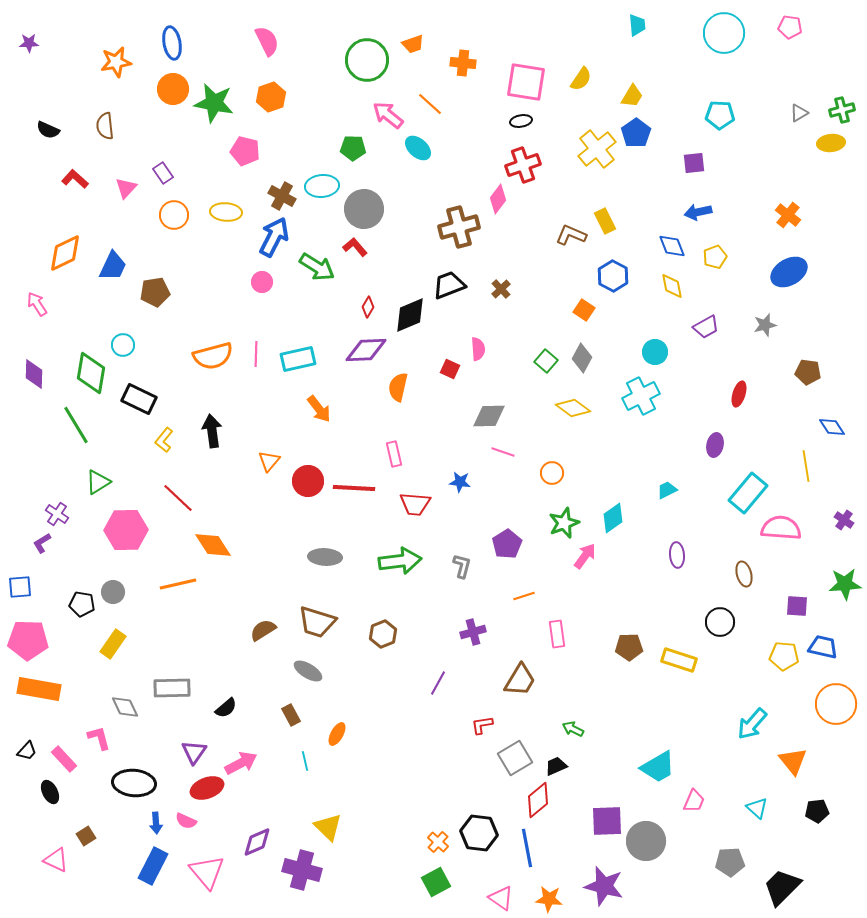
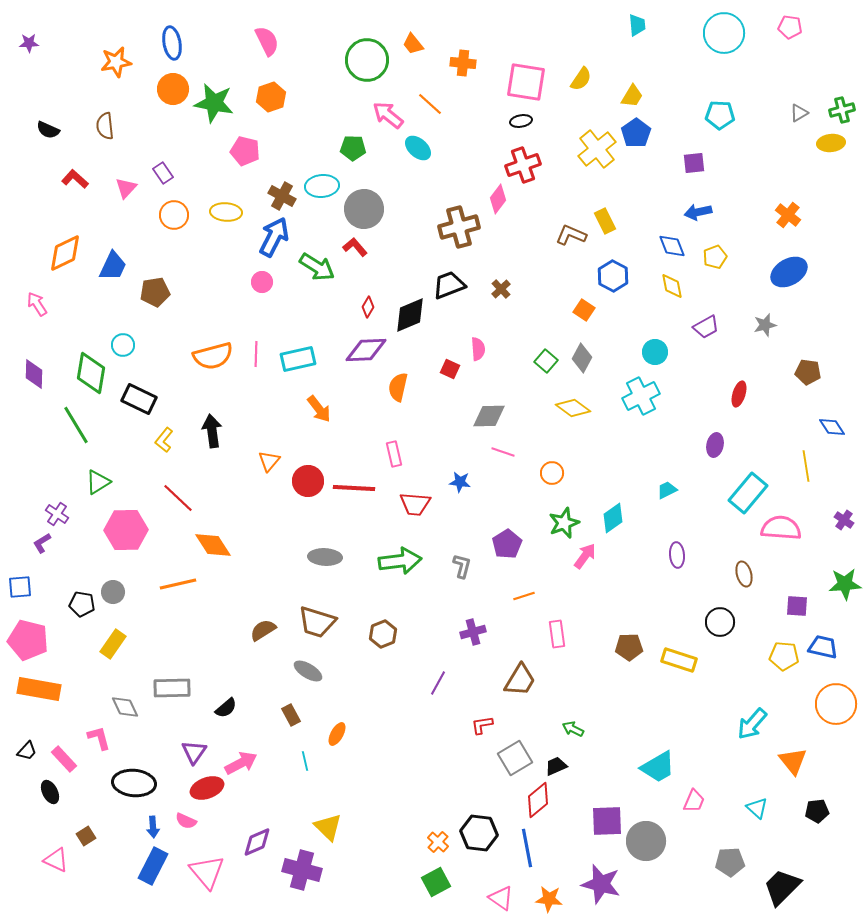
orange trapezoid at (413, 44): rotated 70 degrees clockwise
pink pentagon at (28, 640): rotated 12 degrees clockwise
blue arrow at (156, 823): moved 3 px left, 4 px down
purple star at (604, 886): moved 3 px left, 2 px up
